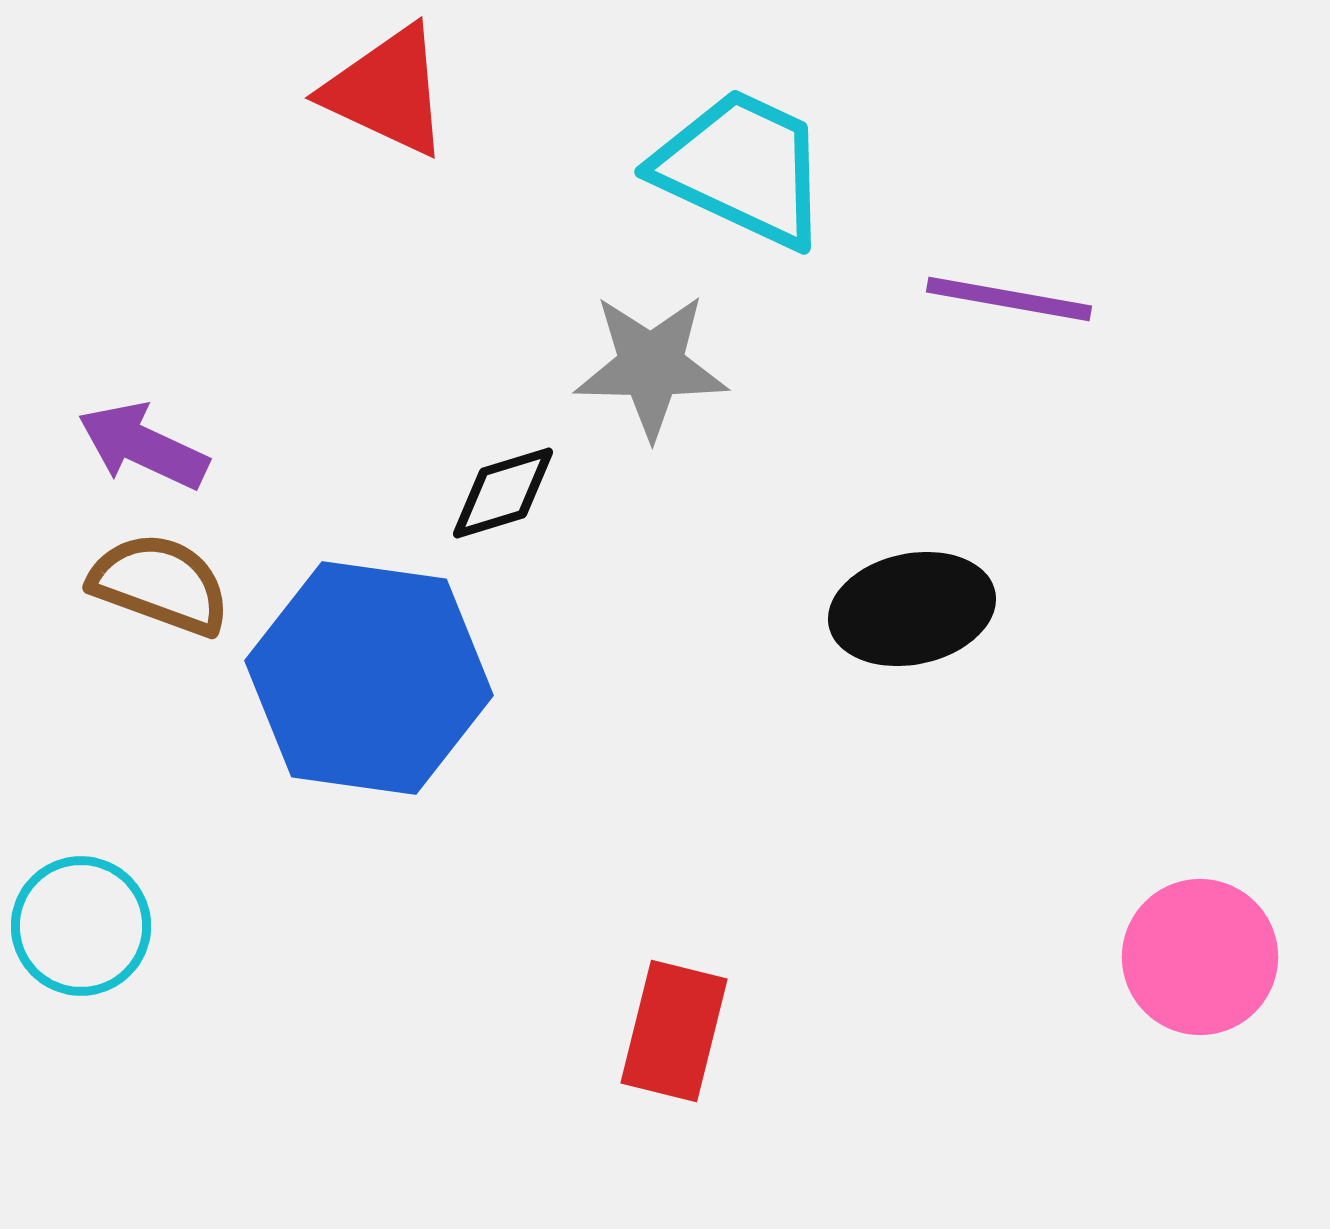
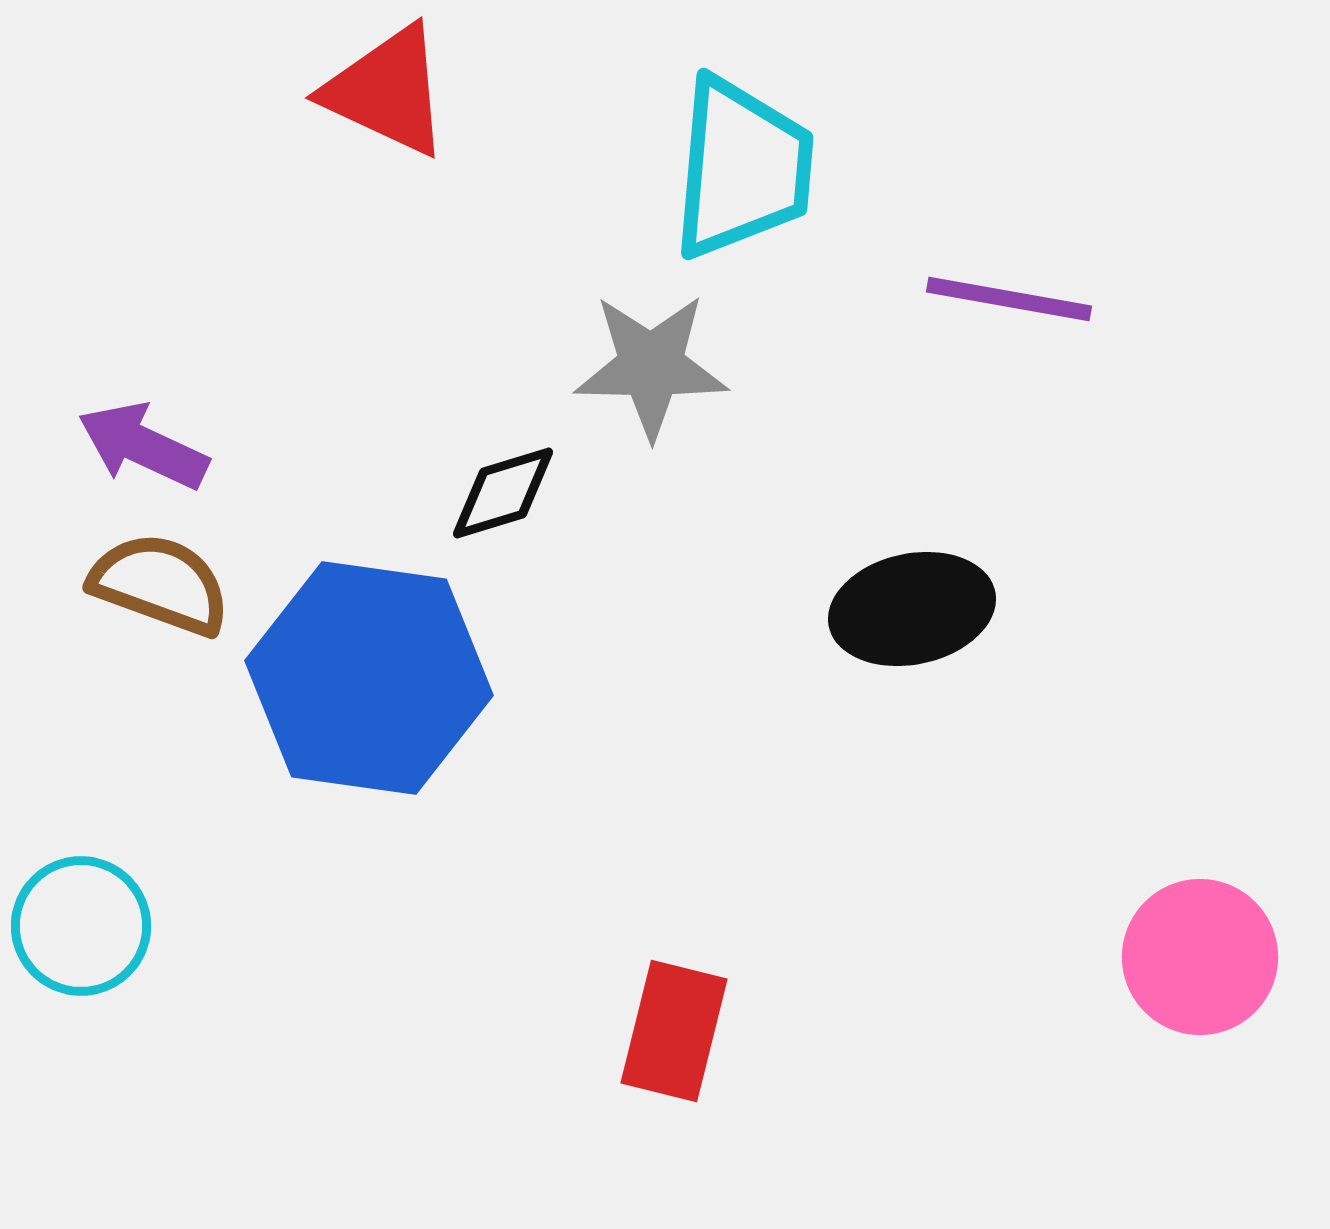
cyan trapezoid: rotated 70 degrees clockwise
